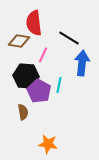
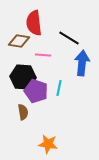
pink line: rotated 70 degrees clockwise
black hexagon: moved 3 px left, 1 px down
cyan line: moved 3 px down
purple pentagon: moved 3 px left; rotated 10 degrees counterclockwise
